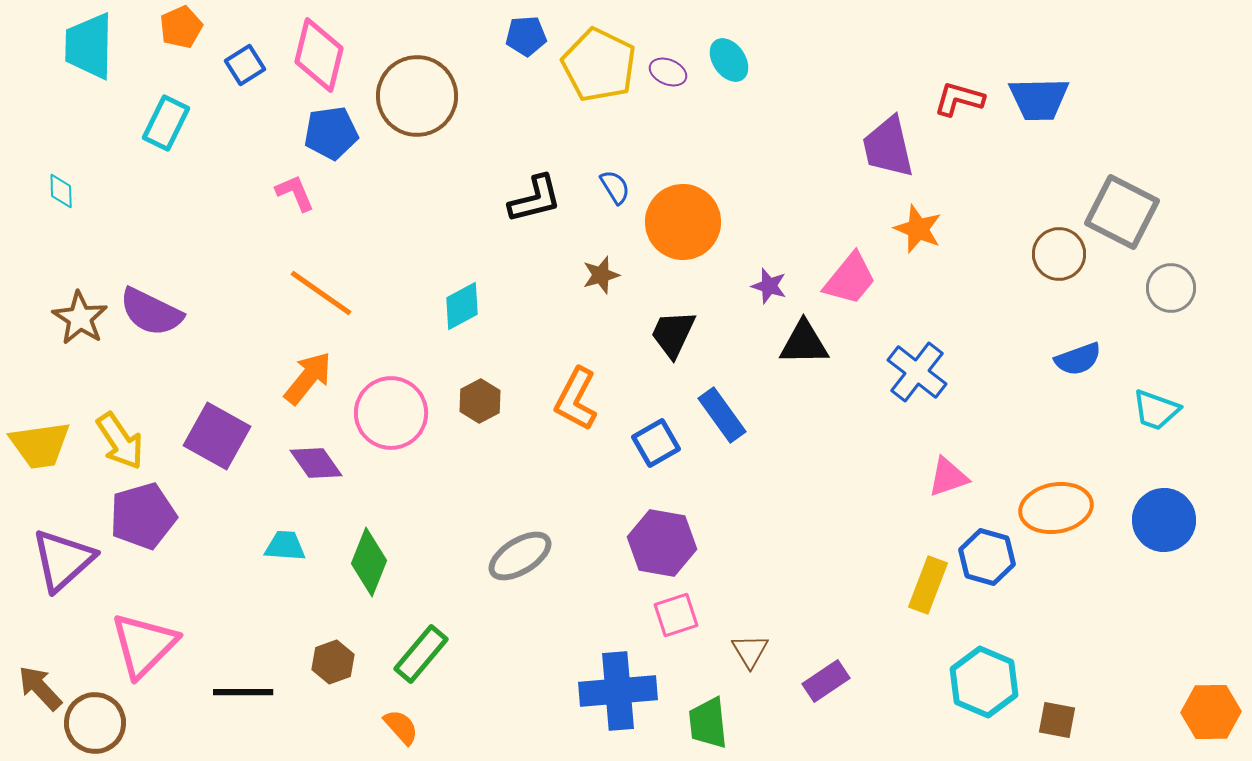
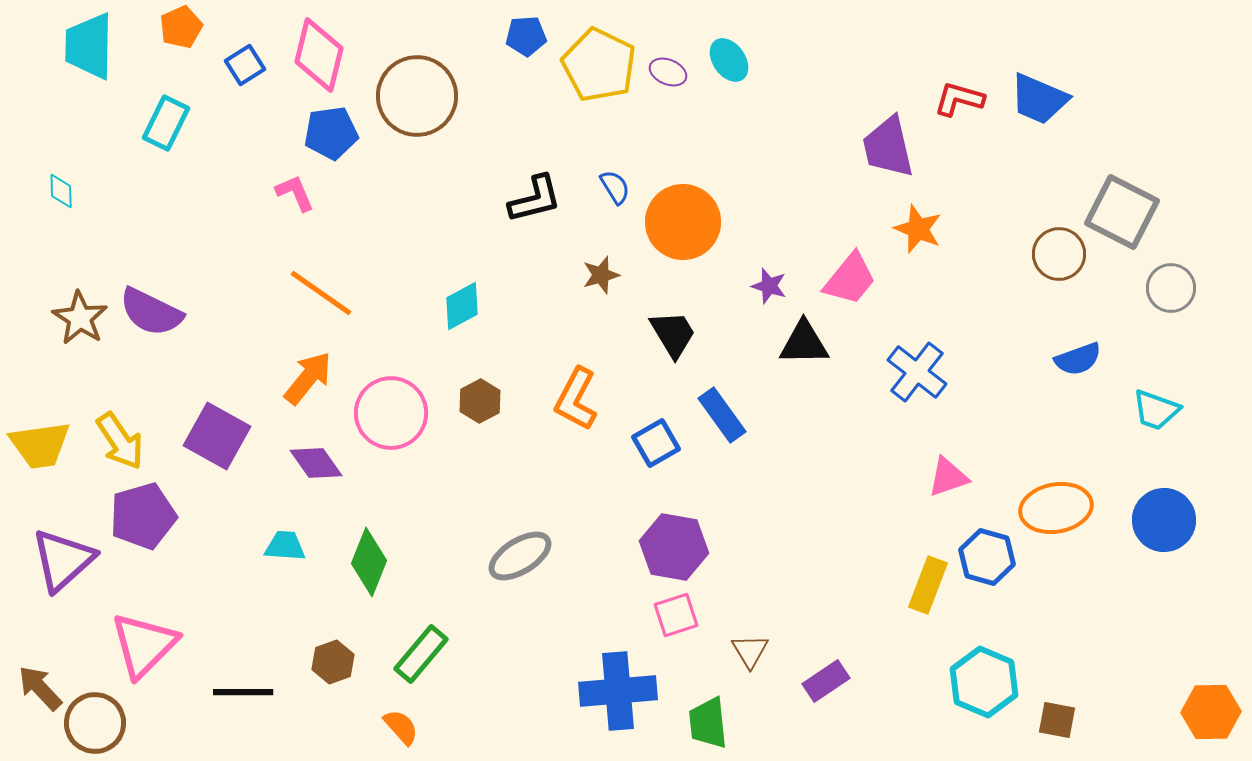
blue trapezoid at (1039, 99): rotated 24 degrees clockwise
black trapezoid at (673, 334): rotated 124 degrees clockwise
purple hexagon at (662, 543): moved 12 px right, 4 px down
